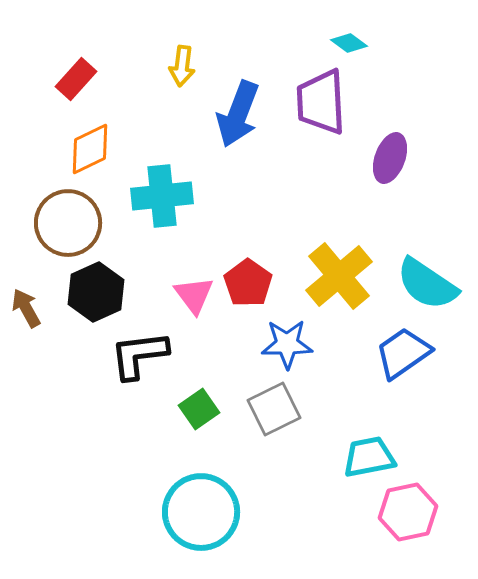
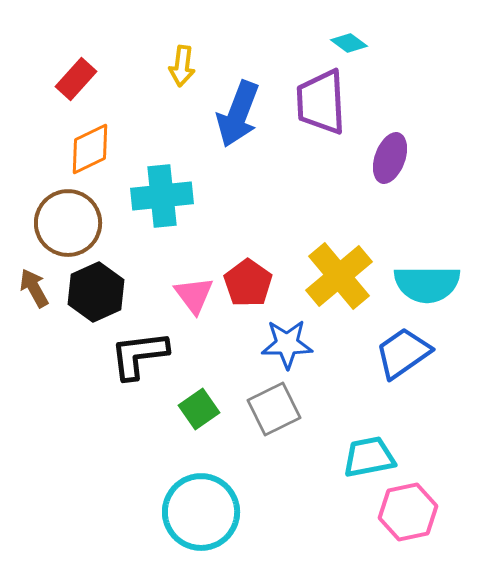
cyan semicircle: rotated 34 degrees counterclockwise
brown arrow: moved 8 px right, 20 px up
